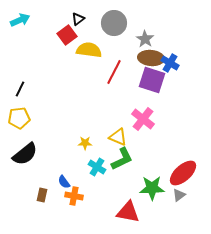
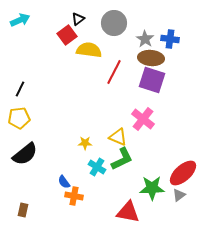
blue cross: moved 24 px up; rotated 24 degrees counterclockwise
brown rectangle: moved 19 px left, 15 px down
